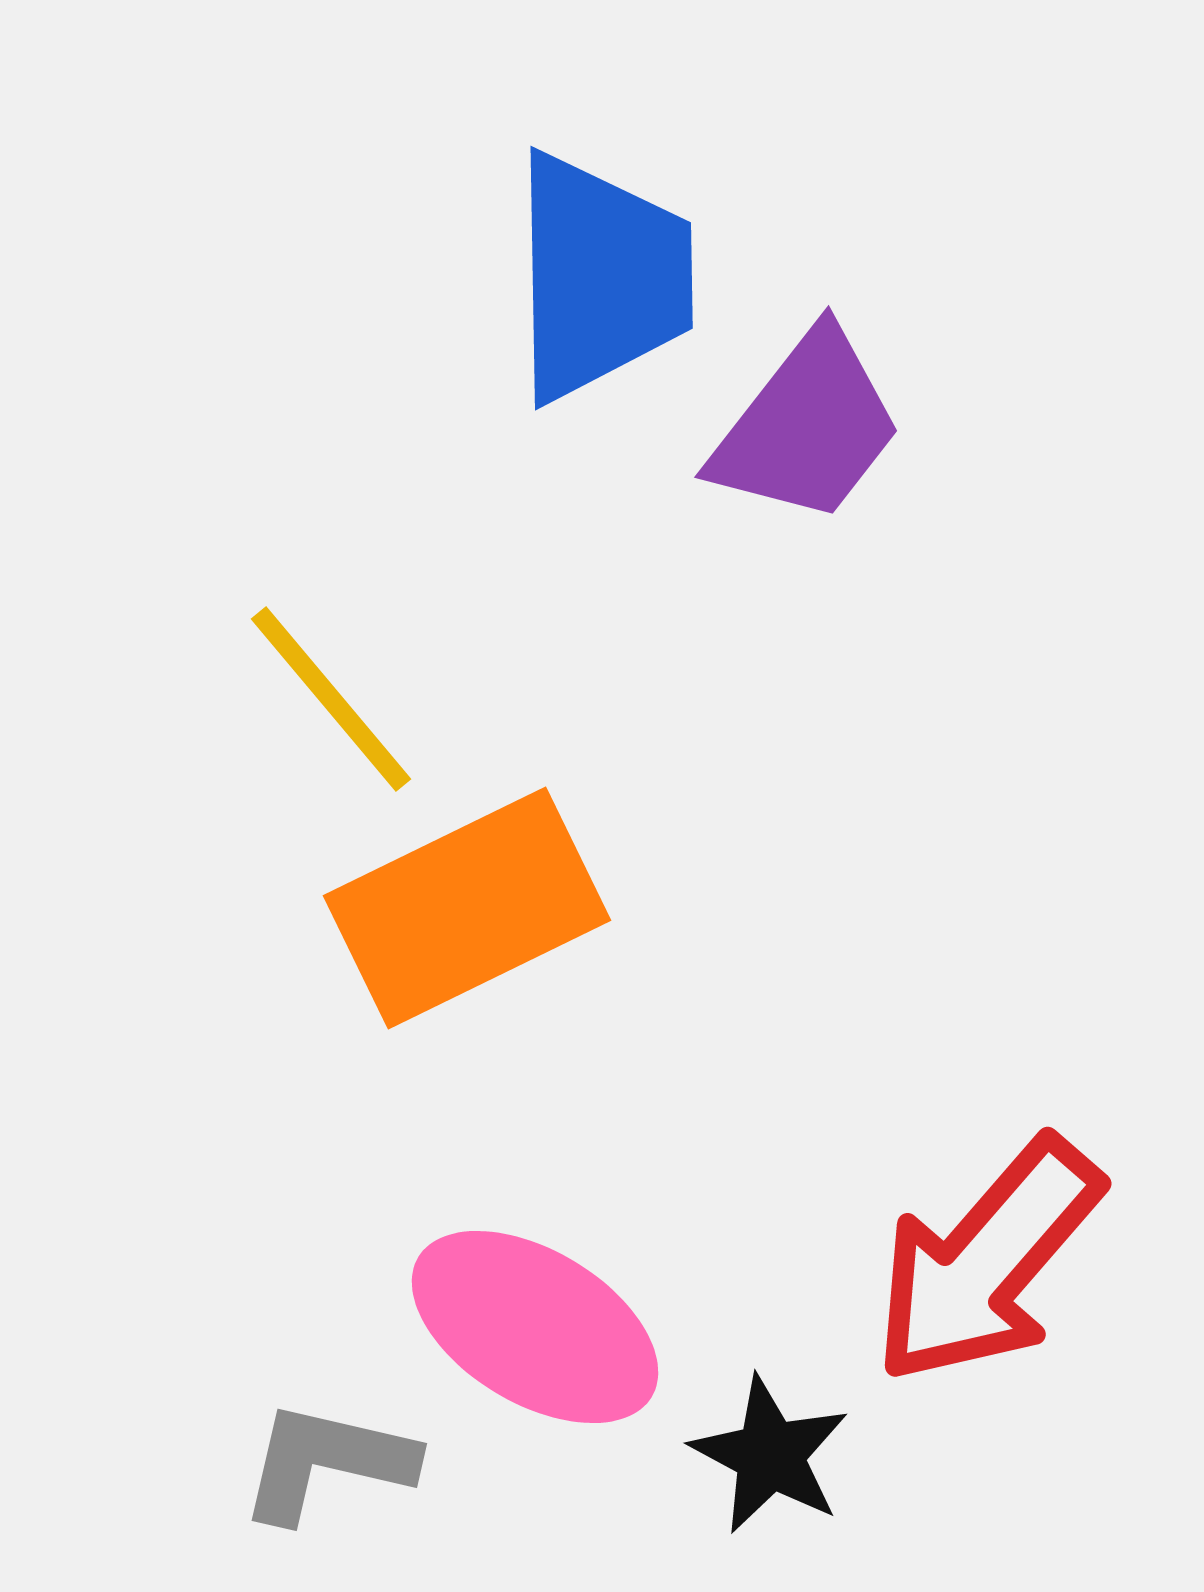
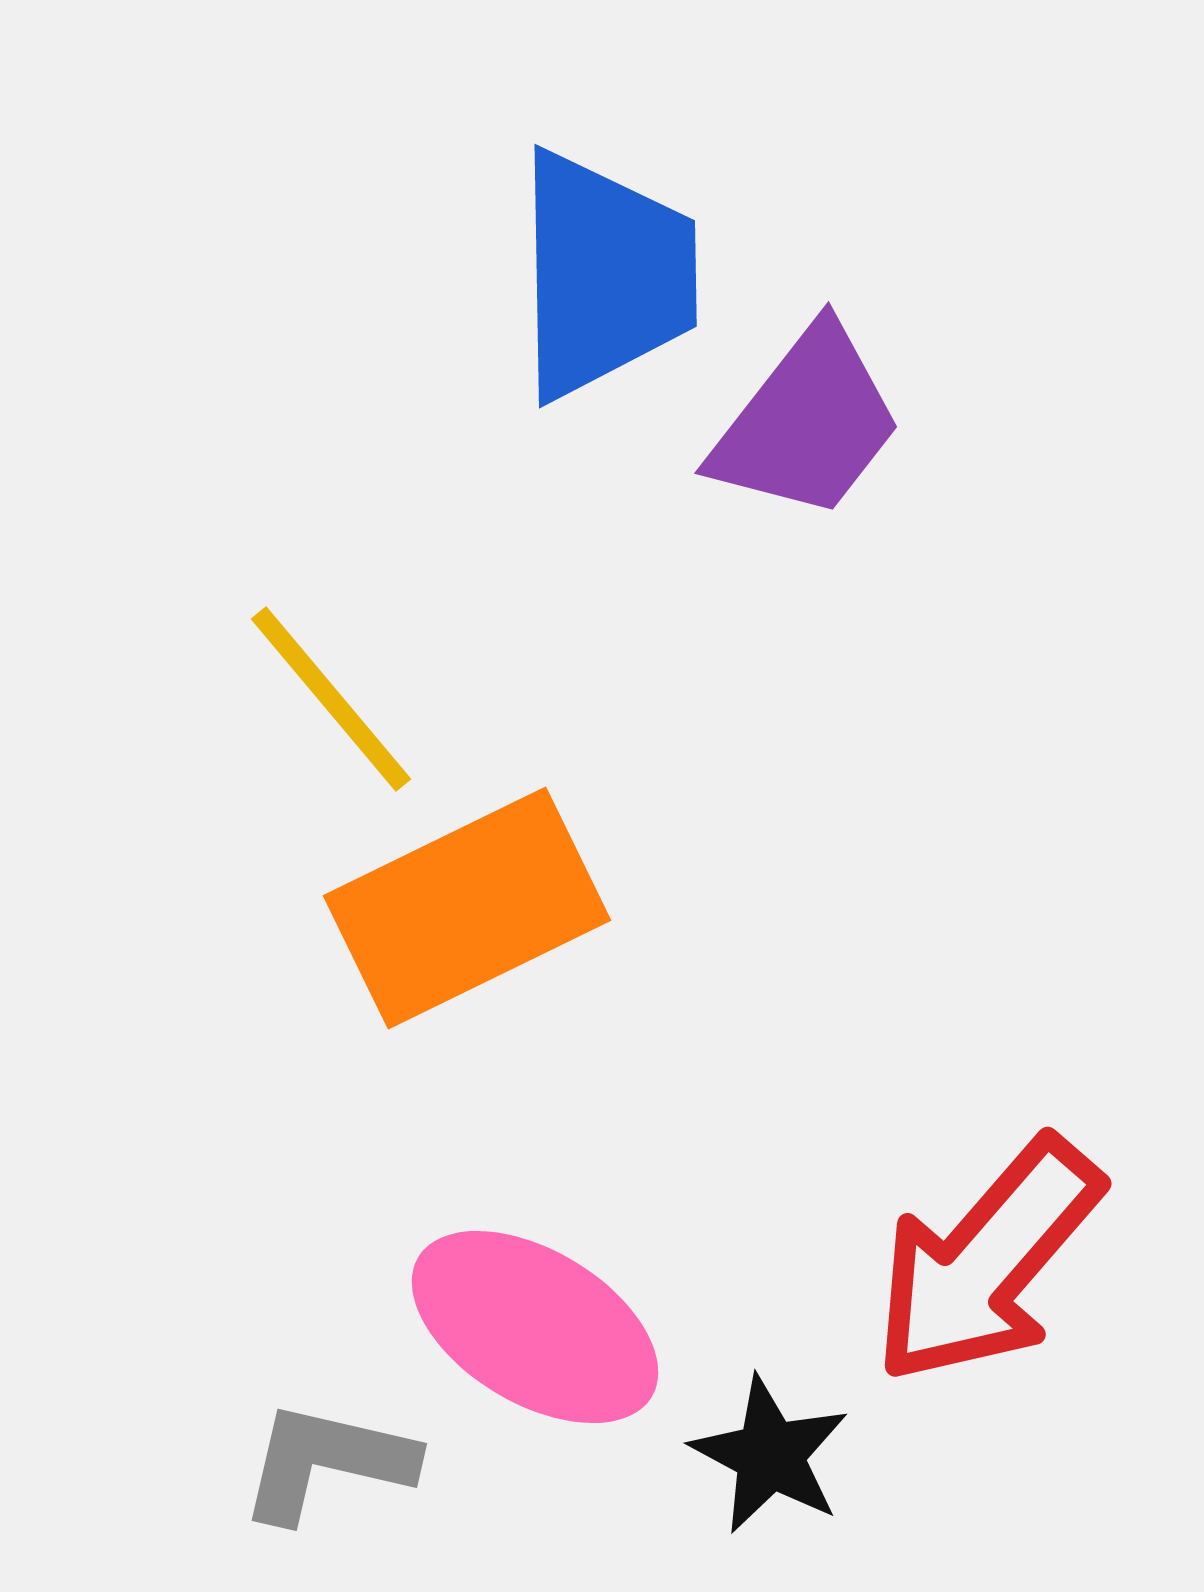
blue trapezoid: moved 4 px right, 2 px up
purple trapezoid: moved 4 px up
